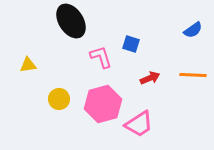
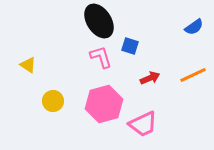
black ellipse: moved 28 px right
blue semicircle: moved 1 px right, 3 px up
blue square: moved 1 px left, 2 px down
yellow triangle: rotated 42 degrees clockwise
orange line: rotated 28 degrees counterclockwise
yellow circle: moved 6 px left, 2 px down
pink hexagon: moved 1 px right
pink trapezoid: moved 4 px right; rotated 8 degrees clockwise
